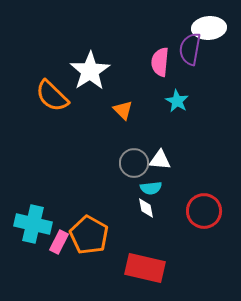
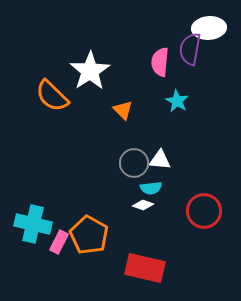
white diamond: moved 3 px left, 3 px up; rotated 60 degrees counterclockwise
